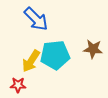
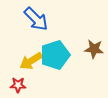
brown star: moved 1 px right
cyan pentagon: rotated 12 degrees counterclockwise
yellow arrow: rotated 25 degrees clockwise
